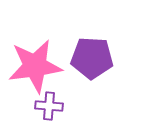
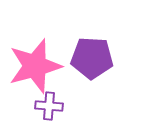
pink star: rotated 8 degrees counterclockwise
